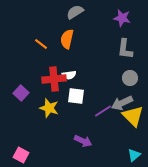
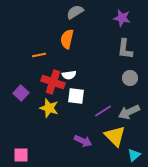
orange line: moved 2 px left, 11 px down; rotated 48 degrees counterclockwise
red cross: moved 1 px left, 3 px down; rotated 25 degrees clockwise
gray arrow: moved 7 px right, 9 px down
yellow triangle: moved 18 px left, 20 px down
pink square: rotated 28 degrees counterclockwise
